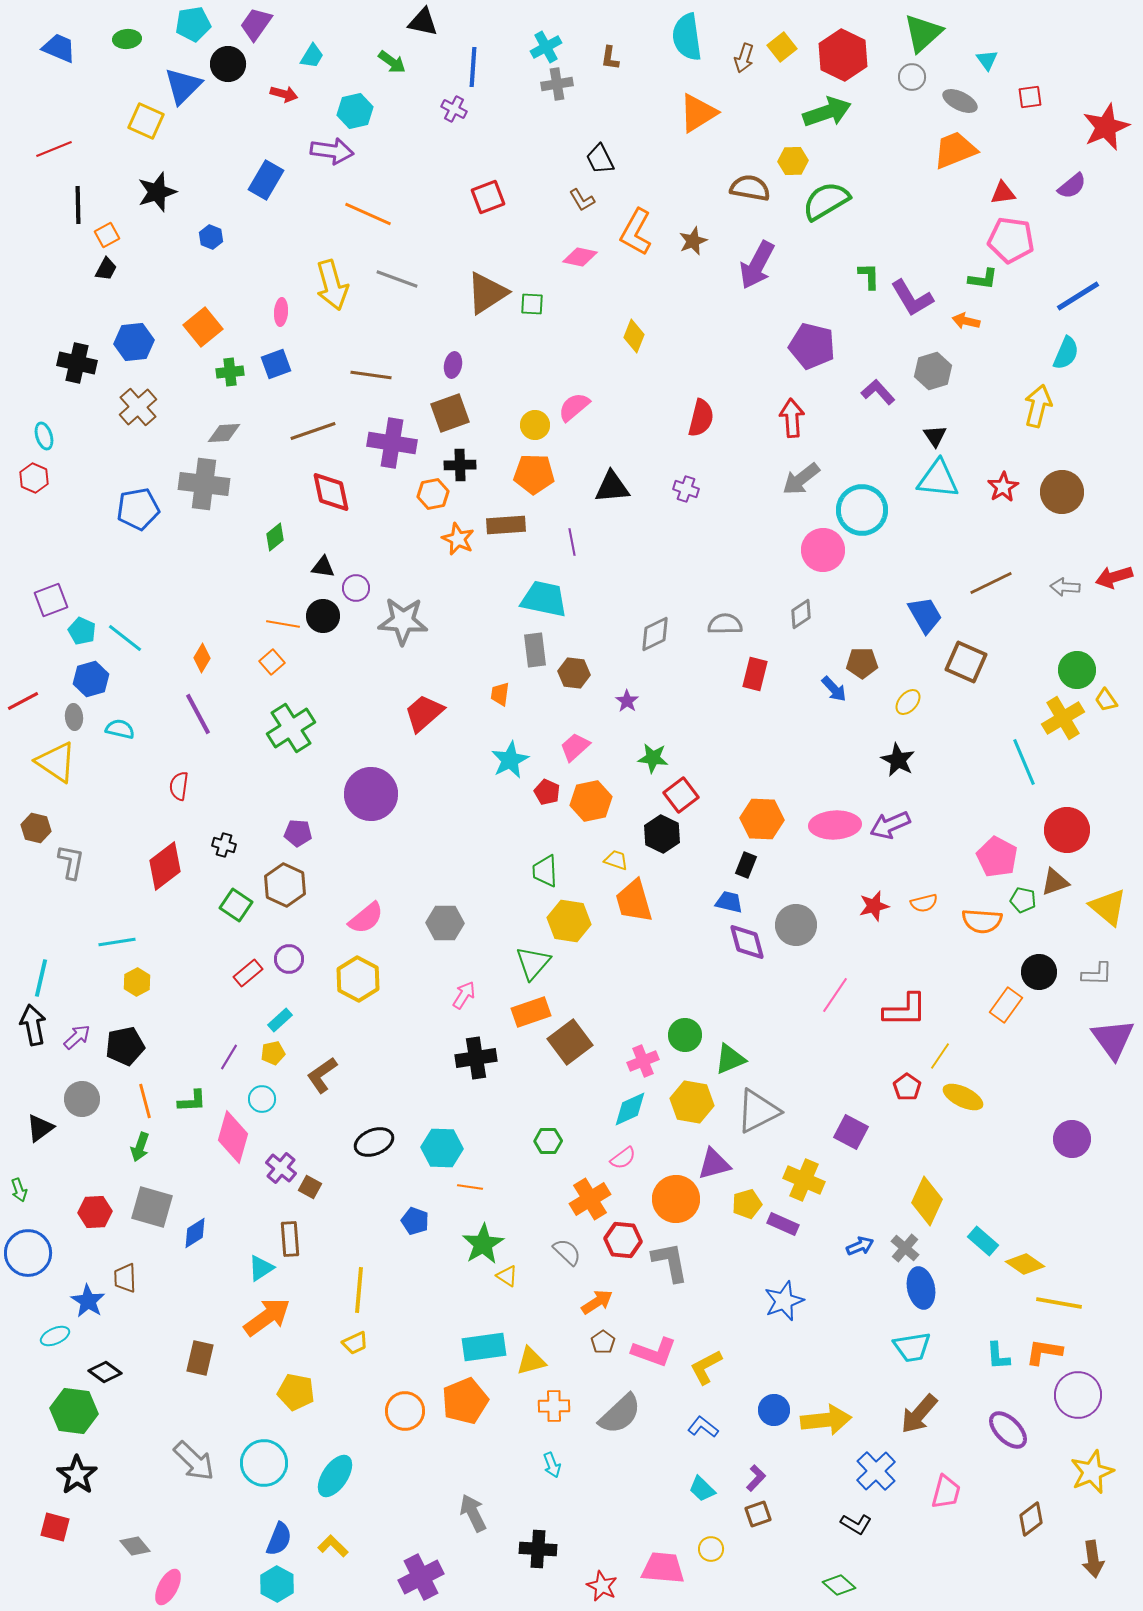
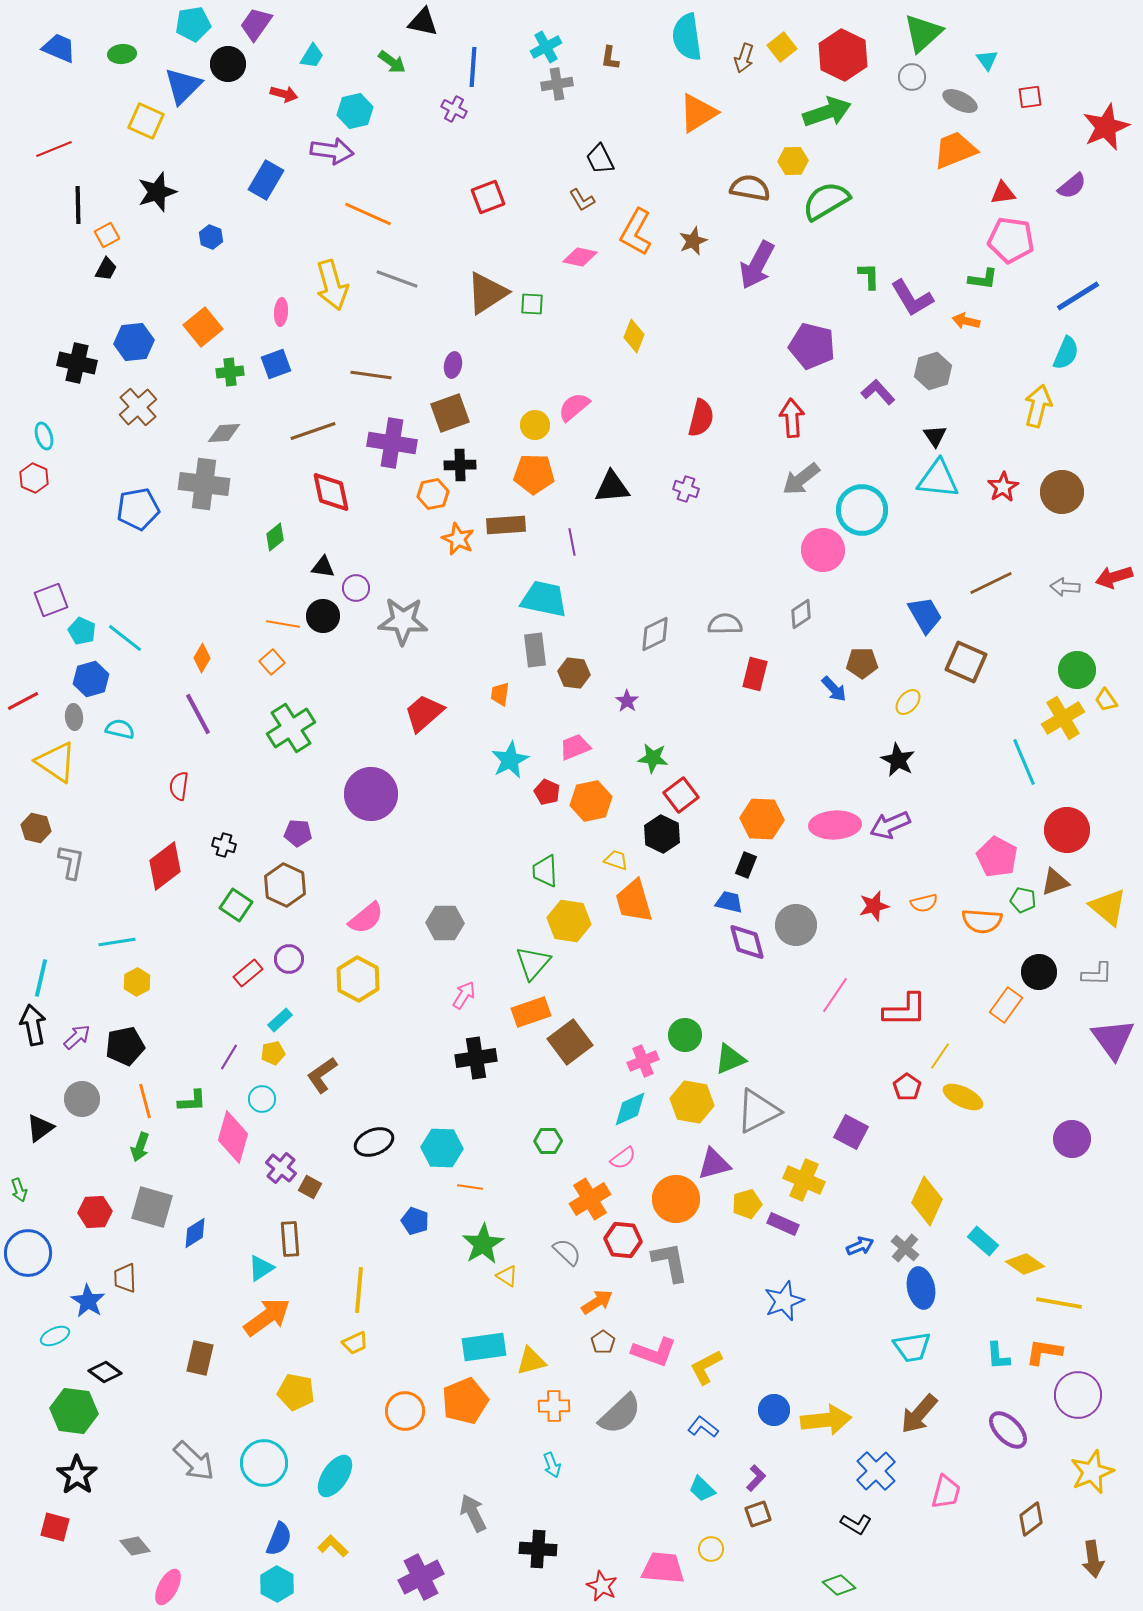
green ellipse at (127, 39): moved 5 px left, 15 px down
pink trapezoid at (575, 747): rotated 20 degrees clockwise
